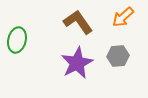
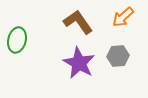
purple star: moved 2 px right; rotated 16 degrees counterclockwise
